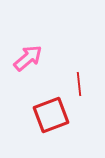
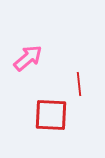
red square: rotated 24 degrees clockwise
